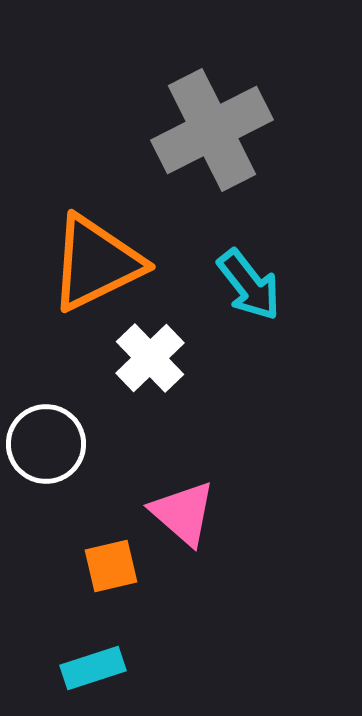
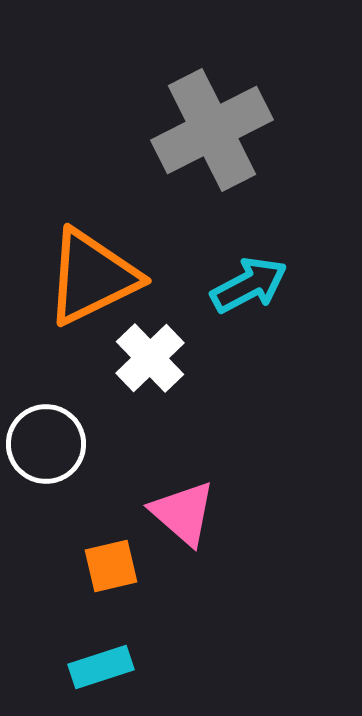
orange triangle: moved 4 px left, 14 px down
cyan arrow: rotated 80 degrees counterclockwise
cyan rectangle: moved 8 px right, 1 px up
